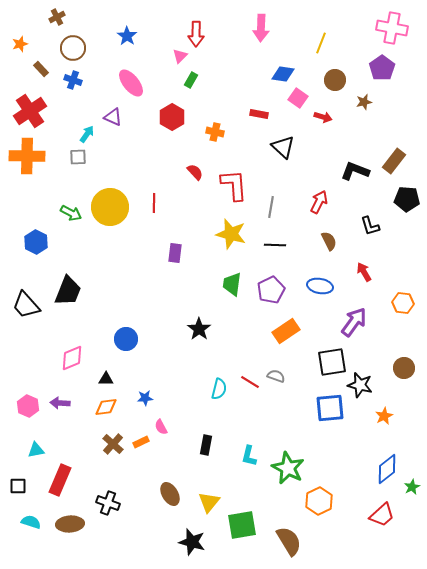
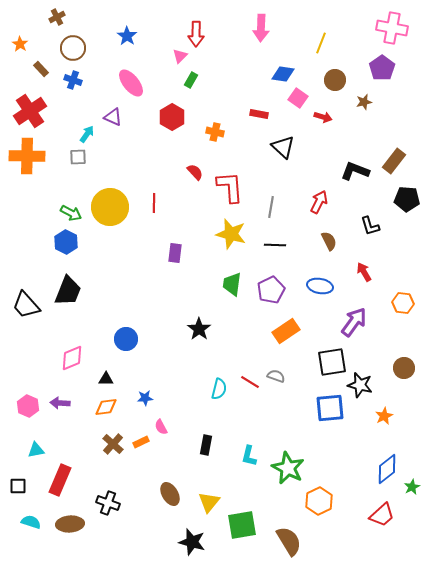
orange star at (20, 44): rotated 21 degrees counterclockwise
red L-shape at (234, 185): moved 4 px left, 2 px down
blue hexagon at (36, 242): moved 30 px right
